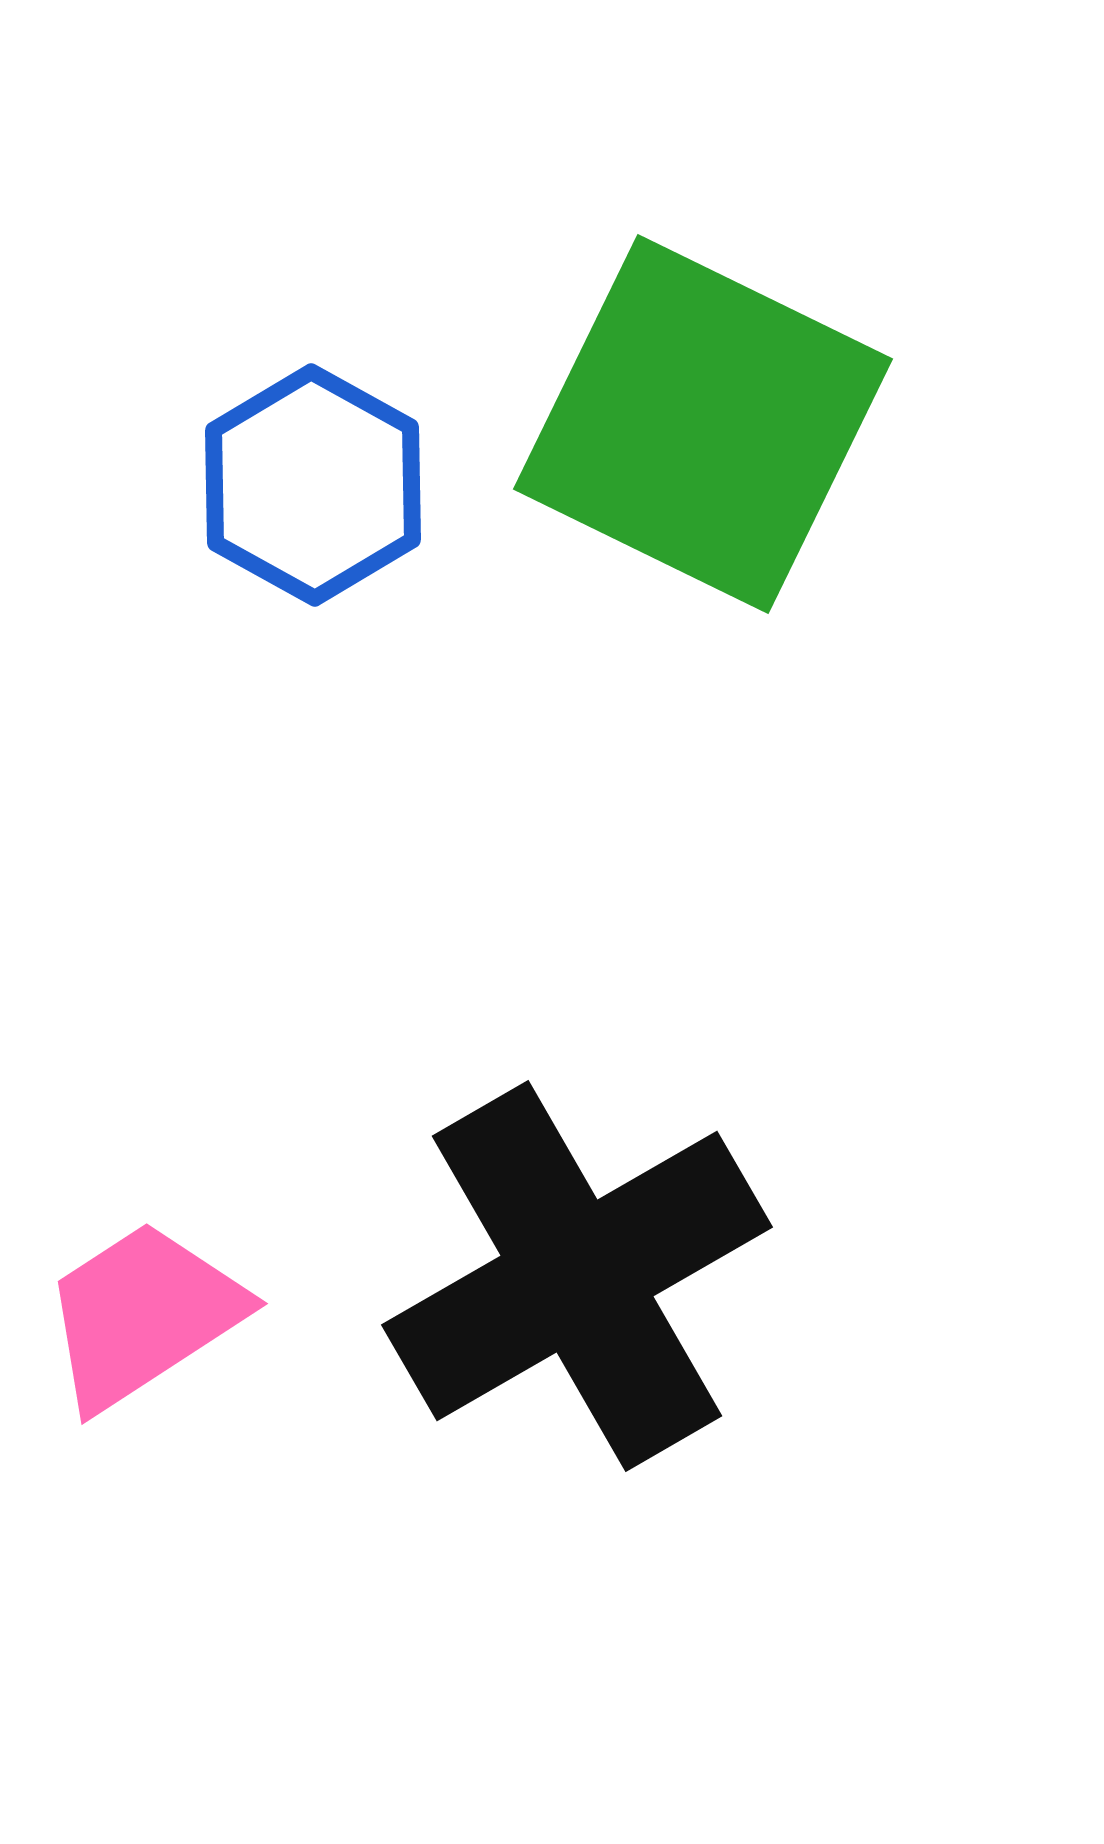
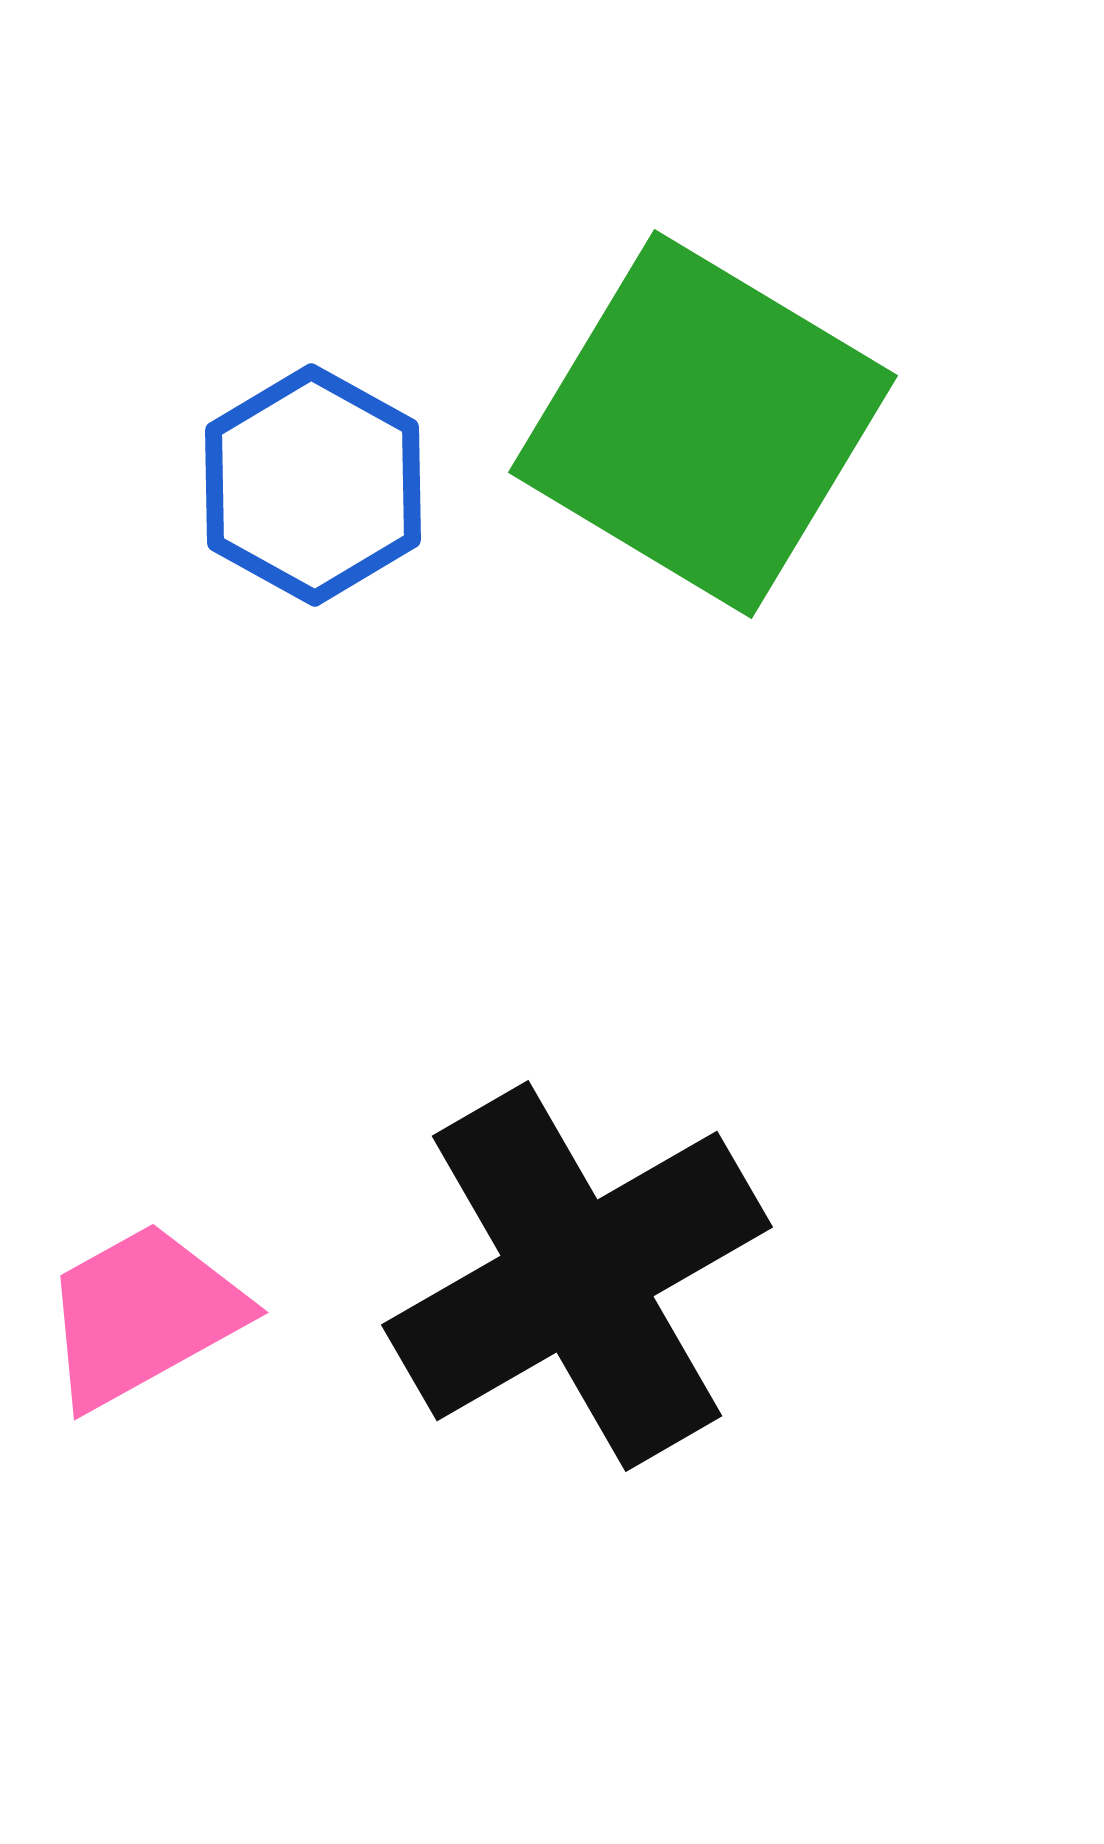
green square: rotated 5 degrees clockwise
pink trapezoid: rotated 4 degrees clockwise
